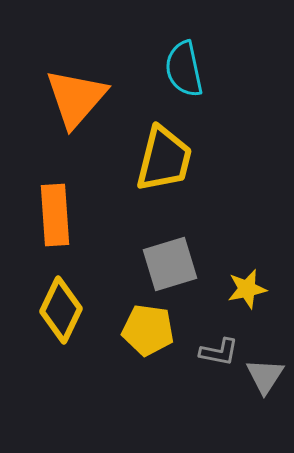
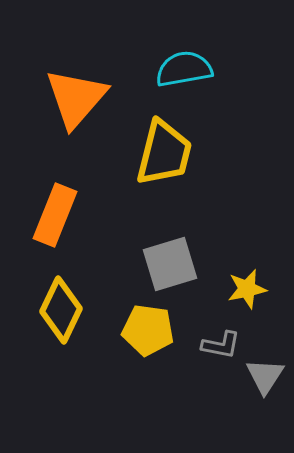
cyan semicircle: rotated 92 degrees clockwise
yellow trapezoid: moved 6 px up
orange rectangle: rotated 26 degrees clockwise
gray L-shape: moved 2 px right, 7 px up
